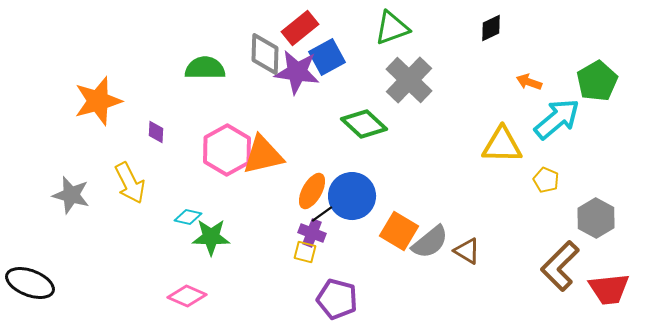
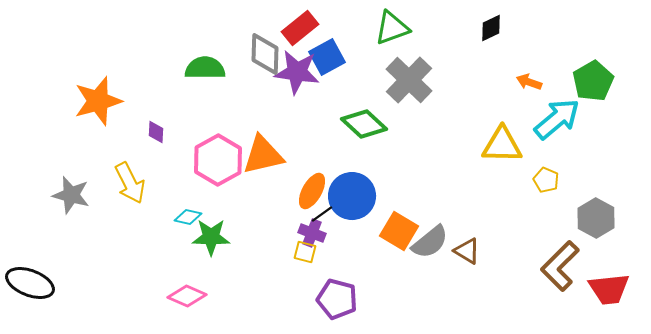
green pentagon: moved 4 px left
pink hexagon: moved 9 px left, 10 px down
